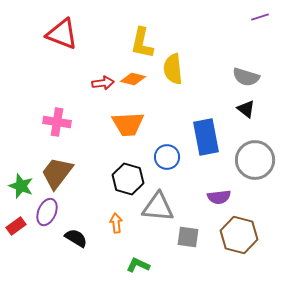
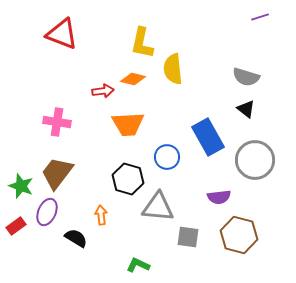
red arrow: moved 8 px down
blue rectangle: moved 2 px right; rotated 18 degrees counterclockwise
orange arrow: moved 15 px left, 8 px up
